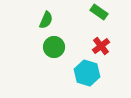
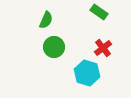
red cross: moved 2 px right, 2 px down
